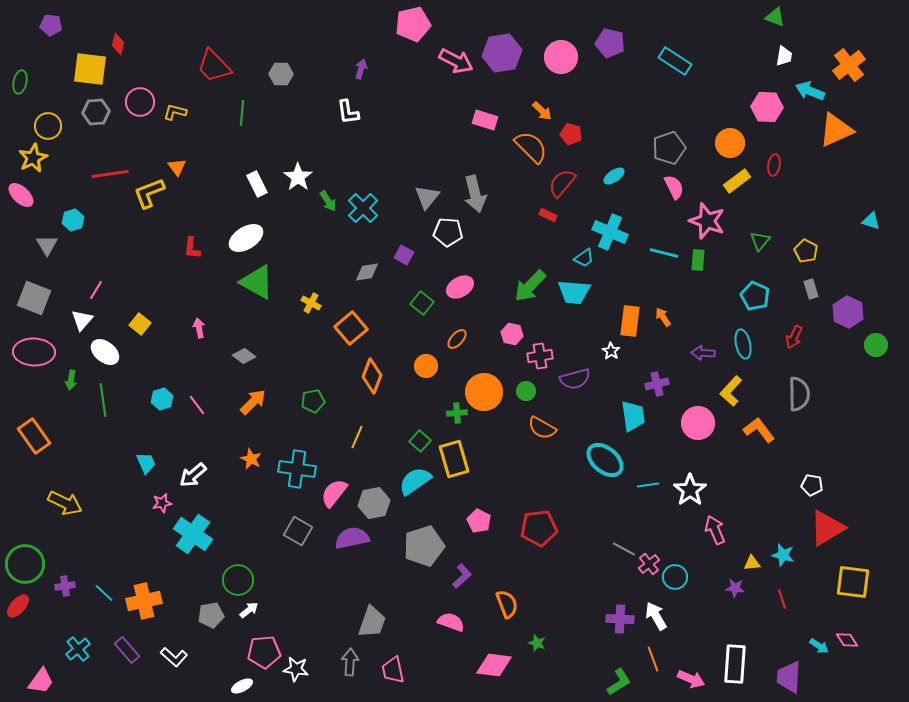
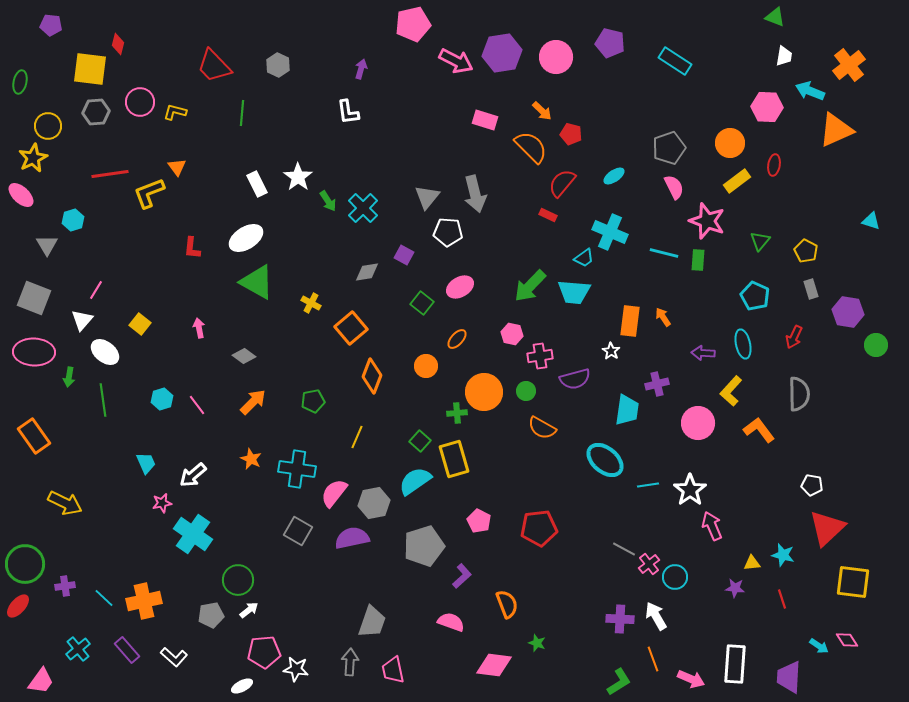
pink circle at (561, 57): moved 5 px left
gray hexagon at (281, 74): moved 3 px left, 9 px up; rotated 25 degrees clockwise
purple hexagon at (848, 312): rotated 16 degrees counterclockwise
green arrow at (71, 380): moved 2 px left, 3 px up
cyan trapezoid at (633, 416): moved 6 px left, 6 px up; rotated 16 degrees clockwise
red triangle at (827, 528): rotated 12 degrees counterclockwise
pink arrow at (715, 530): moved 3 px left, 4 px up
cyan line at (104, 593): moved 5 px down
